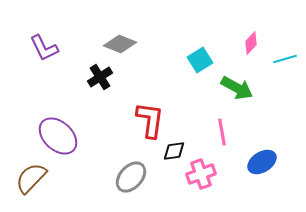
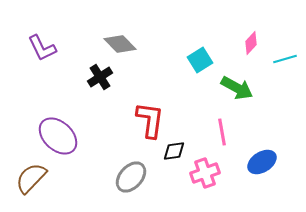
gray diamond: rotated 24 degrees clockwise
purple L-shape: moved 2 px left
pink cross: moved 4 px right, 1 px up
